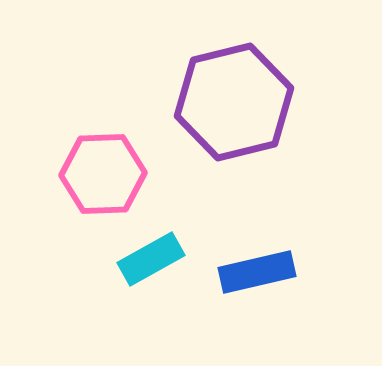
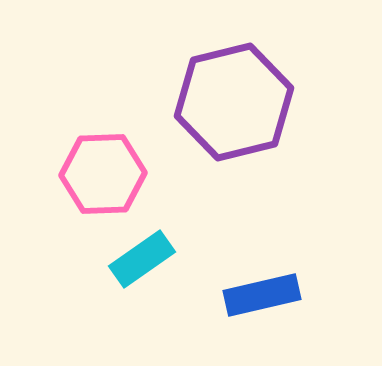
cyan rectangle: moved 9 px left; rotated 6 degrees counterclockwise
blue rectangle: moved 5 px right, 23 px down
